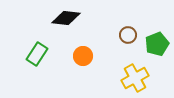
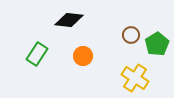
black diamond: moved 3 px right, 2 px down
brown circle: moved 3 px right
green pentagon: rotated 10 degrees counterclockwise
yellow cross: rotated 28 degrees counterclockwise
